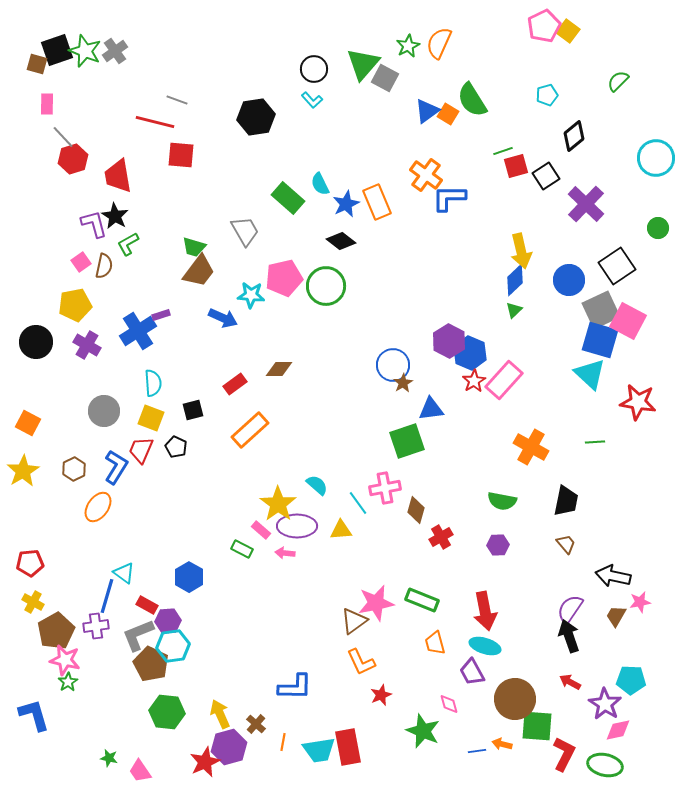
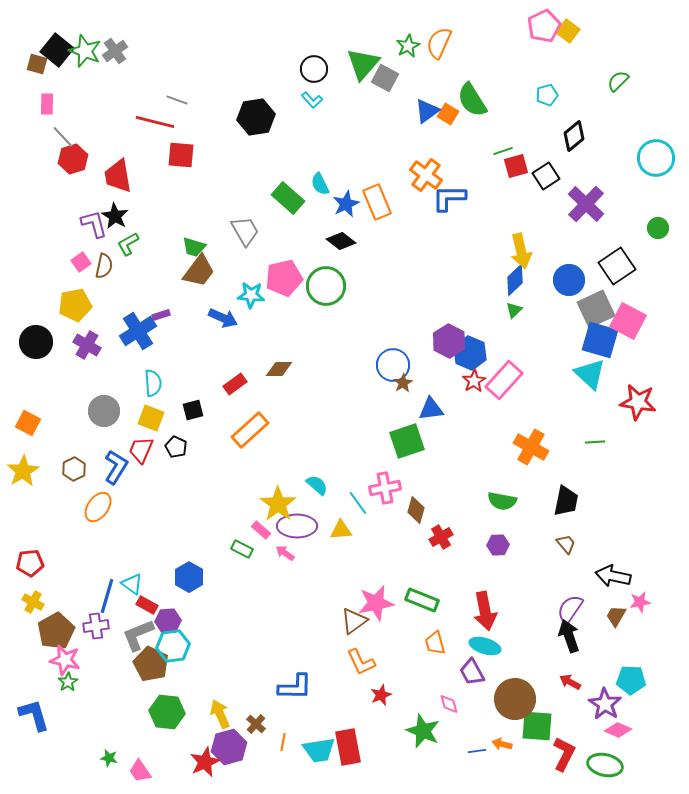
black square at (57, 50): rotated 32 degrees counterclockwise
gray square at (601, 310): moved 5 px left, 1 px up
pink arrow at (285, 553): rotated 30 degrees clockwise
cyan triangle at (124, 573): moved 8 px right, 11 px down
pink diamond at (618, 730): rotated 36 degrees clockwise
